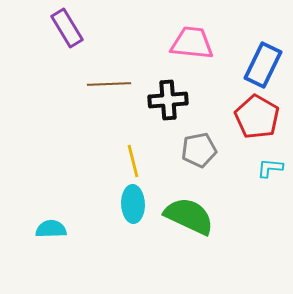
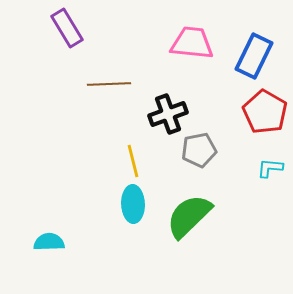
blue rectangle: moved 9 px left, 9 px up
black cross: moved 14 px down; rotated 15 degrees counterclockwise
red pentagon: moved 8 px right, 5 px up
green semicircle: rotated 69 degrees counterclockwise
cyan semicircle: moved 2 px left, 13 px down
